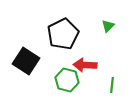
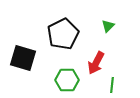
black square: moved 3 px left, 3 px up; rotated 16 degrees counterclockwise
red arrow: moved 11 px right, 2 px up; rotated 65 degrees counterclockwise
green hexagon: rotated 15 degrees counterclockwise
